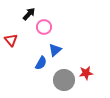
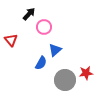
gray circle: moved 1 px right
